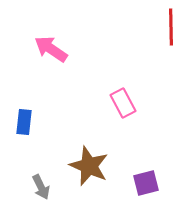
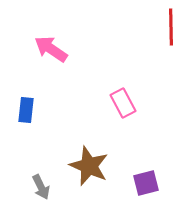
blue rectangle: moved 2 px right, 12 px up
